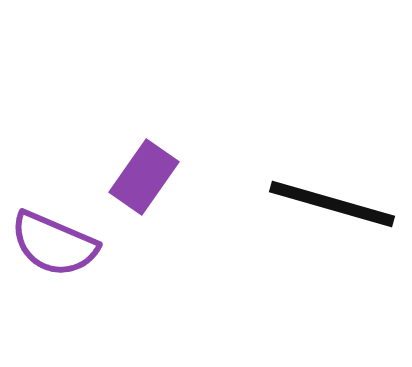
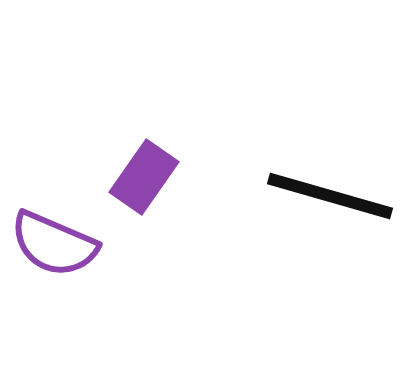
black line: moved 2 px left, 8 px up
